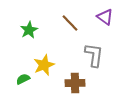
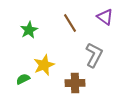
brown line: rotated 12 degrees clockwise
gray L-shape: rotated 20 degrees clockwise
